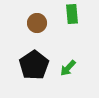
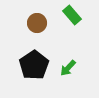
green rectangle: moved 1 px down; rotated 36 degrees counterclockwise
